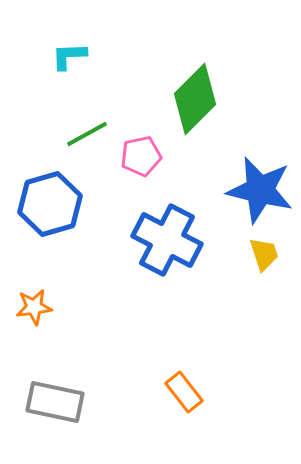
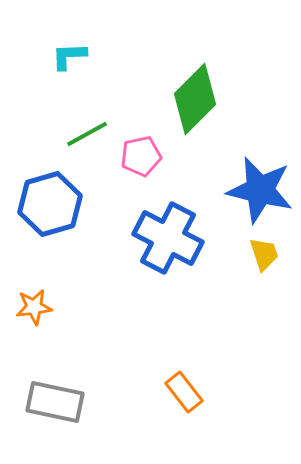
blue cross: moved 1 px right, 2 px up
